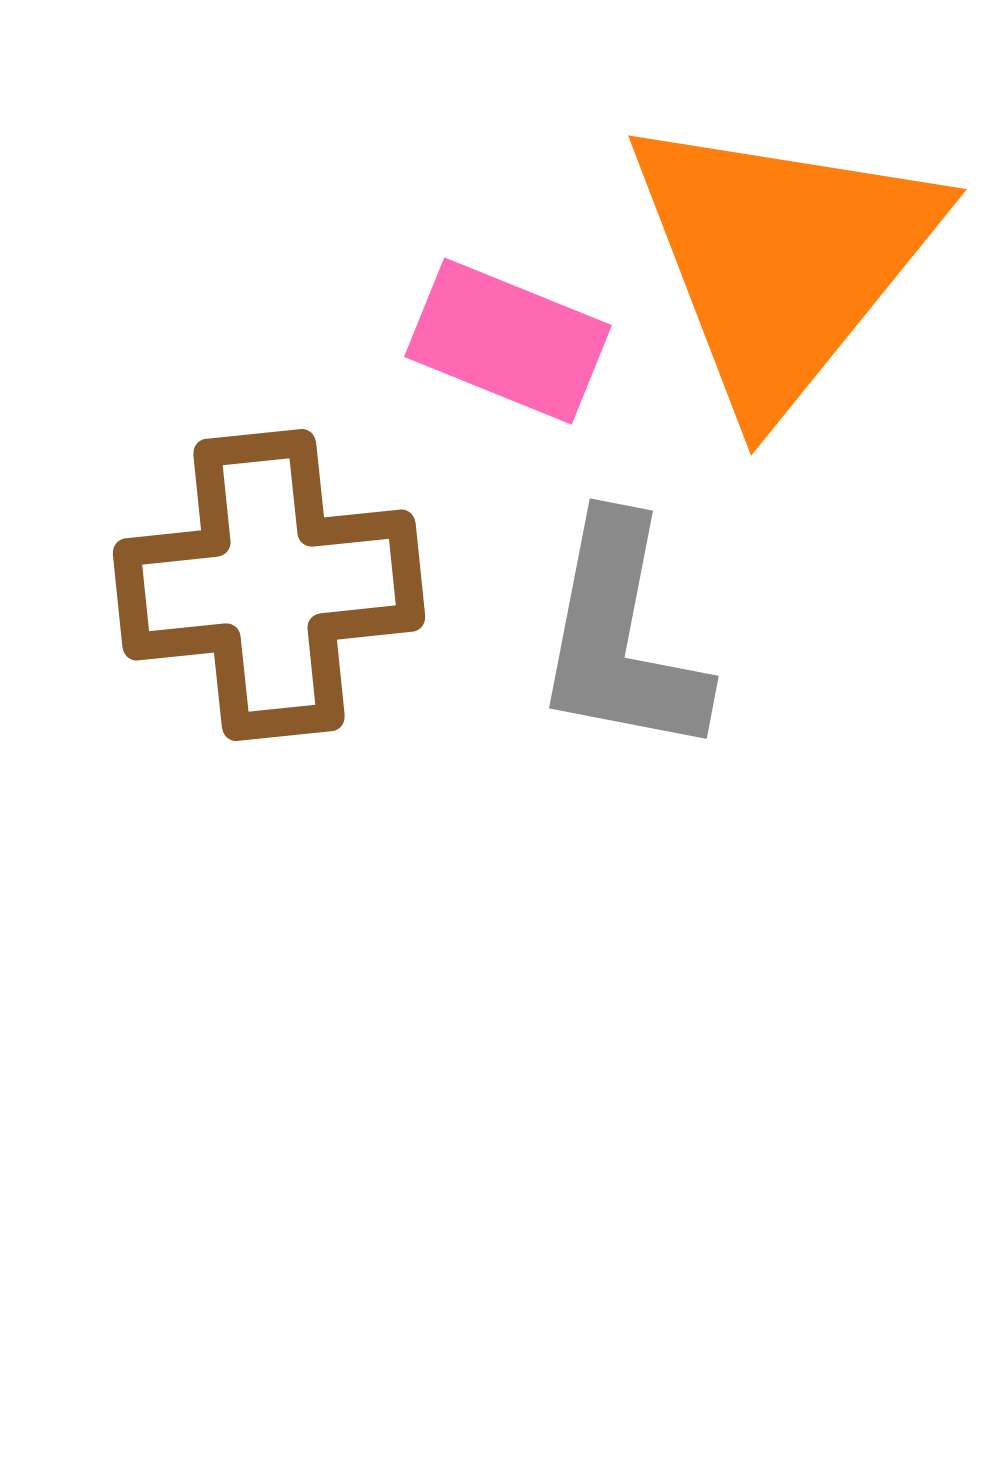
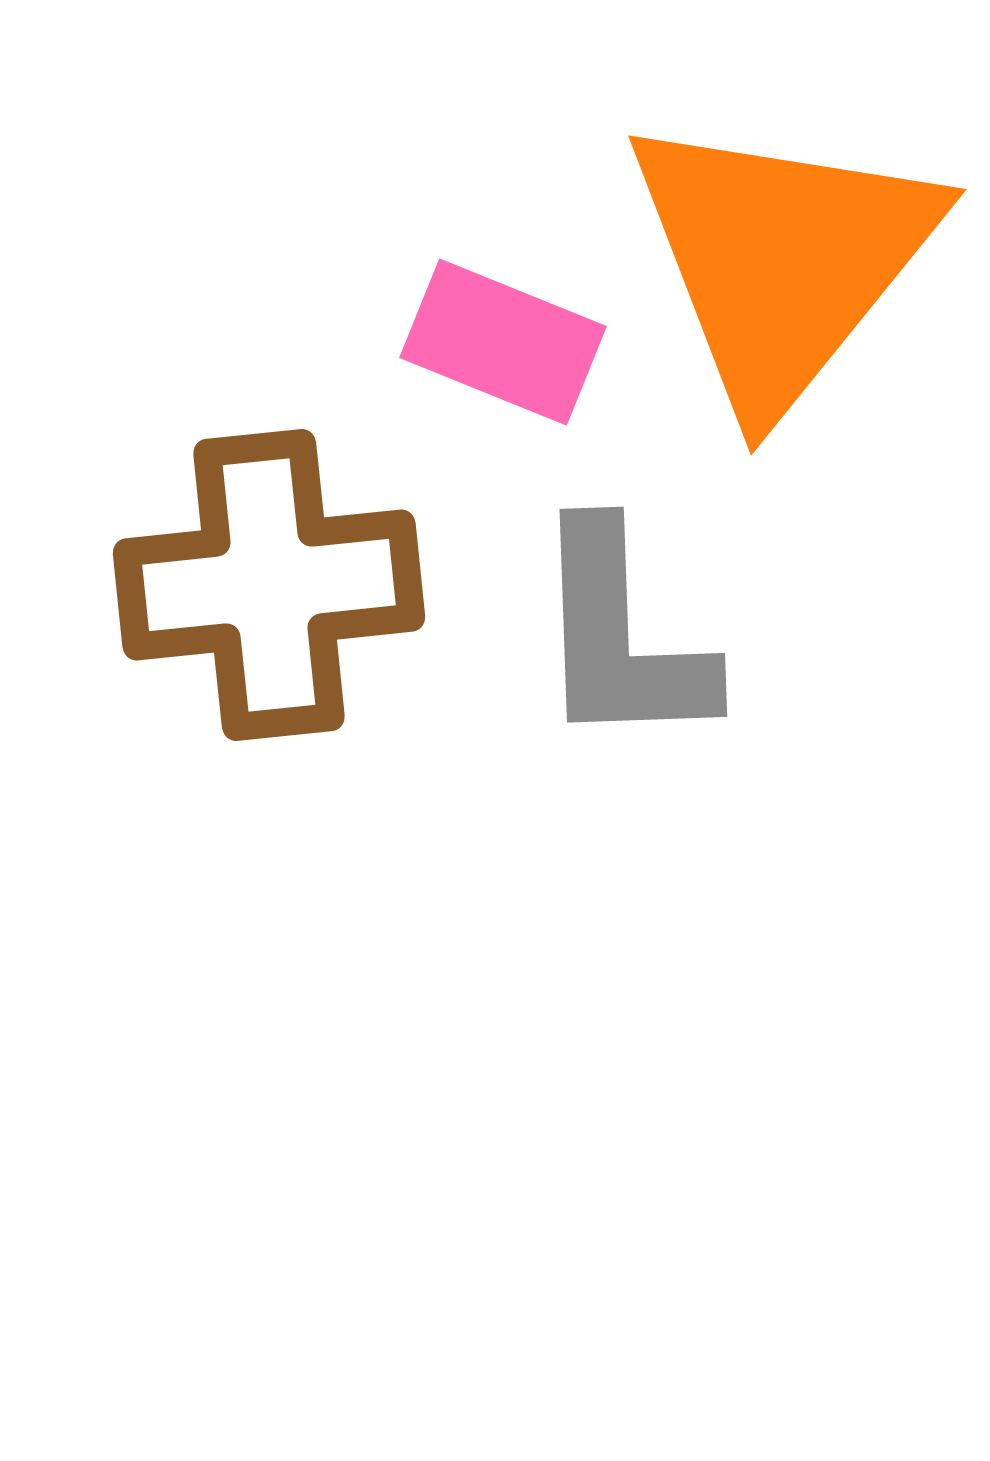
pink rectangle: moved 5 px left, 1 px down
gray L-shape: rotated 13 degrees counterclockwise
